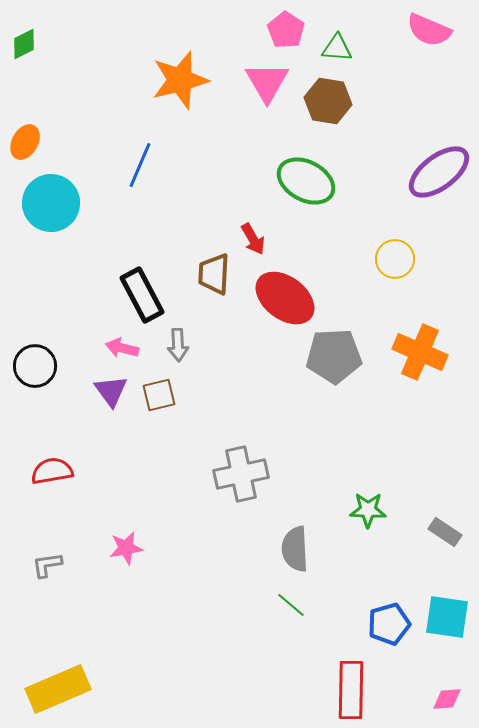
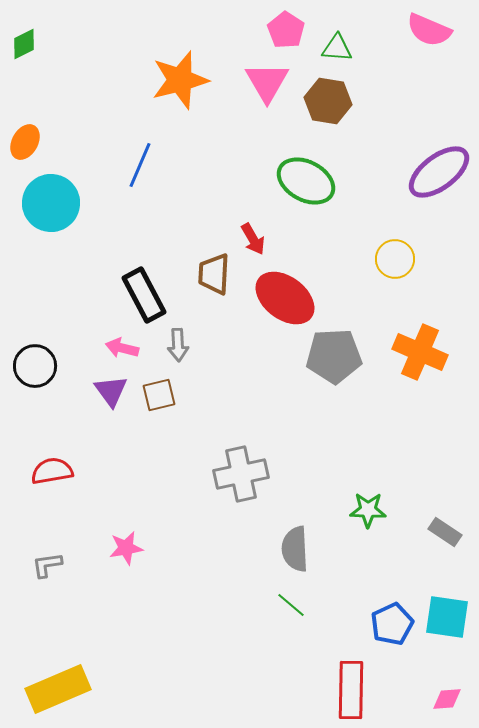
black rectangle: moved 2 px right
blue pentagon: moved 3 px right; rotated 9 degrees counterclockwise
